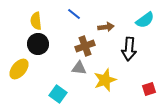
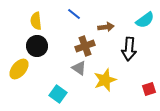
black circle: moved 1 px left, 2 px down
gray triangle: rotated 28 degrees clockwise
